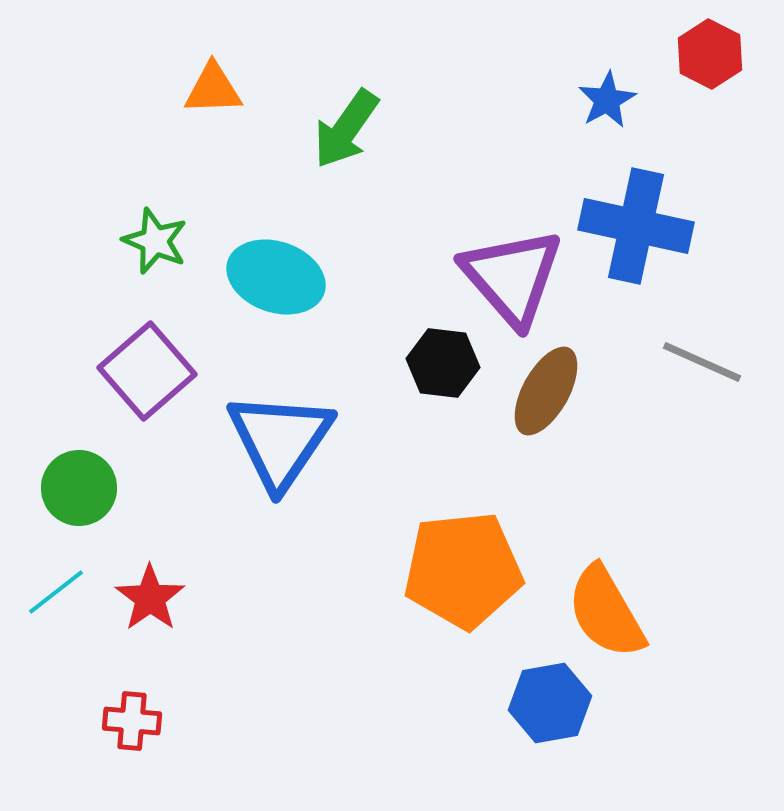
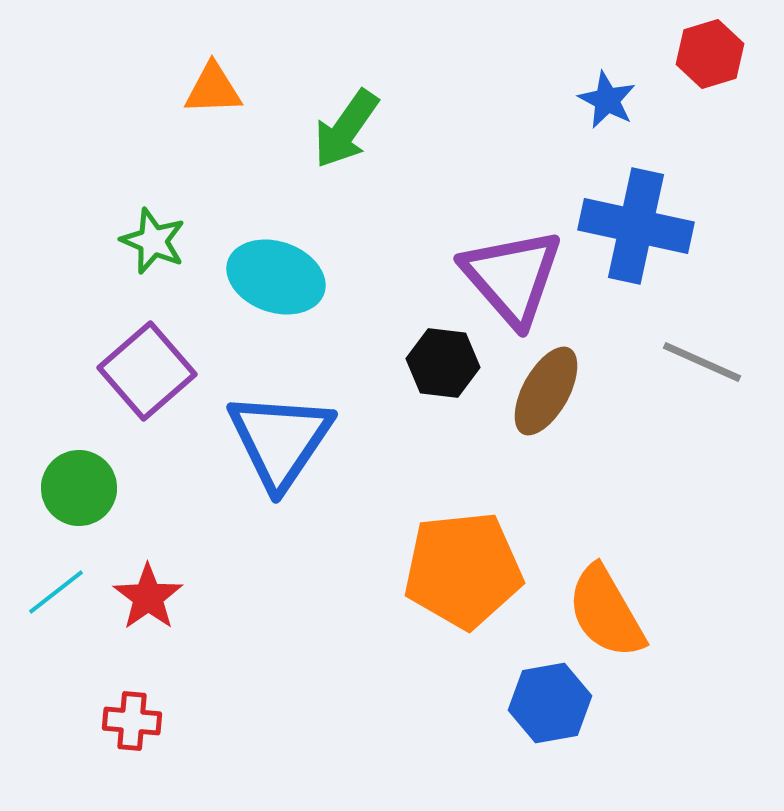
red hexagon: rotated 16 degrees clockwise
blue star: rotated 16 degrees counterclockwise
green star: moved 2 px left
red star: moved 2 px left, 1 px up
